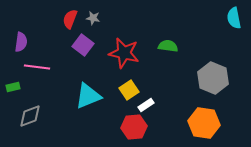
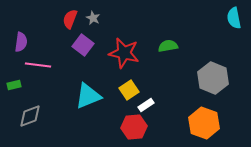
gray star: rotated 16 degrees clockwise
green semicircle: rotated 18 degrees counterclockwise
pink line: moved 1 px right, 2 px up
green rectangle: moved 1 px right, 2 px up
orange hexagon: rotated 12 degrees clockwise
